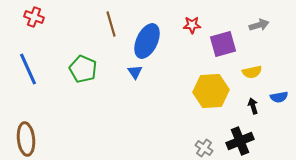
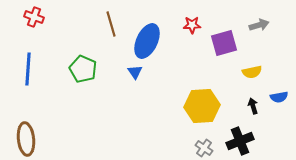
purple square: moved 1 px right, 1 px up
blue line: rotated 28 degrees clockwise
yellow hexagon: moved 9 px left, 15 px down
